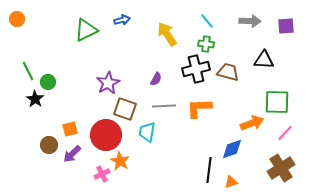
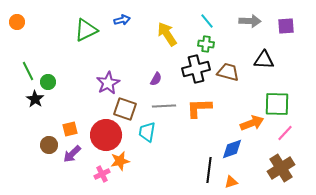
orange circle: moved 3 px down
green square: moved 2 px down
orange star: rotated 30 degrees clockwise
